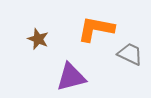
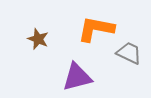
gray trapezoid: moved 1 px left, 1 px up
purple triangle: moved 6 px right
